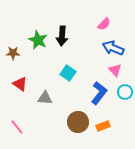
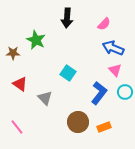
black arrow: moved 5 px right, 18 px up
green star: moved 2 px left
gray triangle: rotated 42 degrees clockwise
orange rectangle: moved 1 px right, 1 px down
